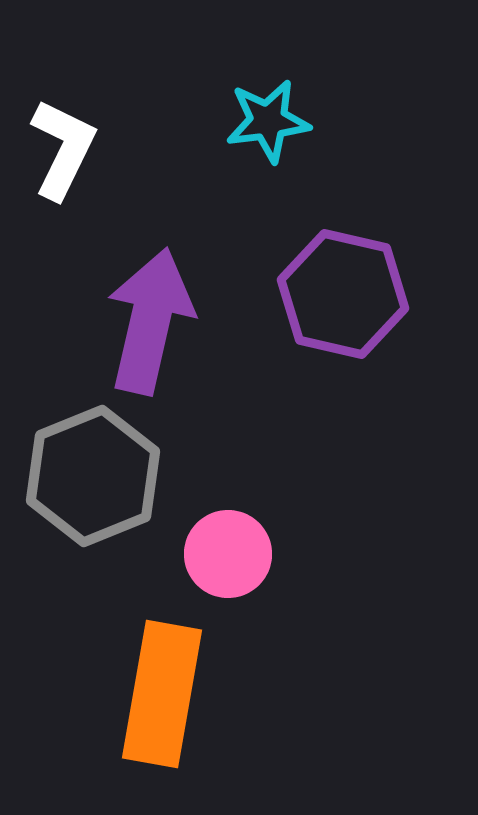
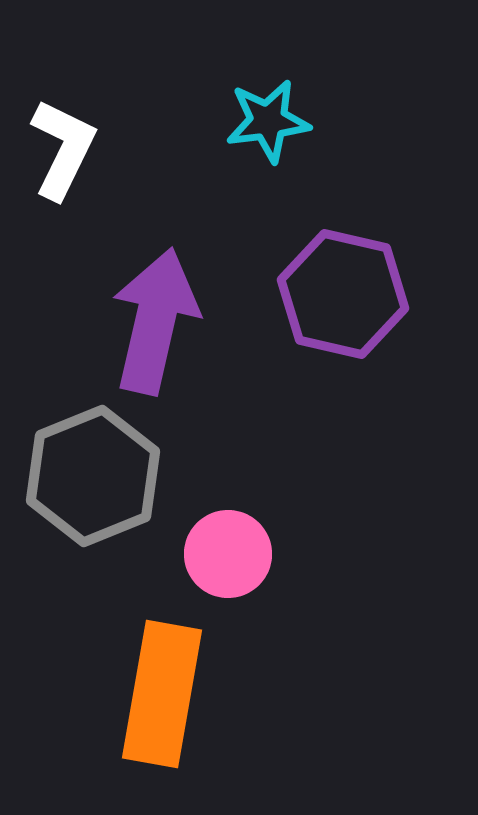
purple arrow: moved 5 px right
